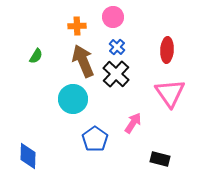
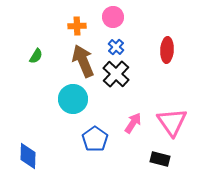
blue cross: moved 1 px left
pink triangle: moved 2 px right, 29 px down
